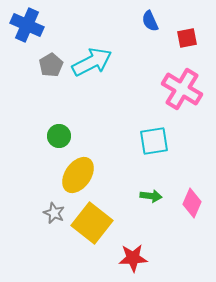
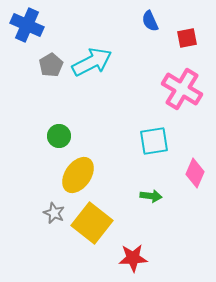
pink diamond: moved 3 px right, 30 px up
